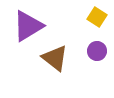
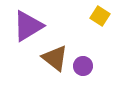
yellow square: moved 3 px right, 1 px up
purple circle: moved 14 px left, 15 px down
